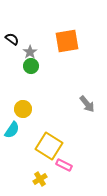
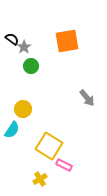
gray star: moved 6 px left, 5 px up
gray arrow: moved 6 px up
